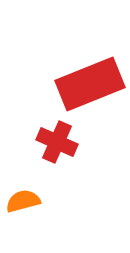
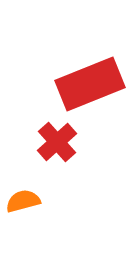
red cross: rotated 24 degrees clockwise
